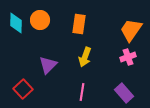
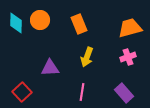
orange rectangle: rotated 30 degrees counterclockwise
orange trapezoid: moved 1 px left, 2 px up; rotated 40 degrees clockwise
yellow arrow: moved 2 px right
purple triangle: moved 2 px right, 3 px down; rotated 42 degrees clockwise
red square: moved 1 px left, 3 px down
